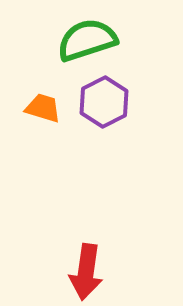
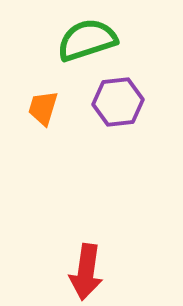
purple hexagon: moved 14 px right; rotated 21 degrees clockwise
orange trapezoid: rotated 90 degrees counterclockwise
